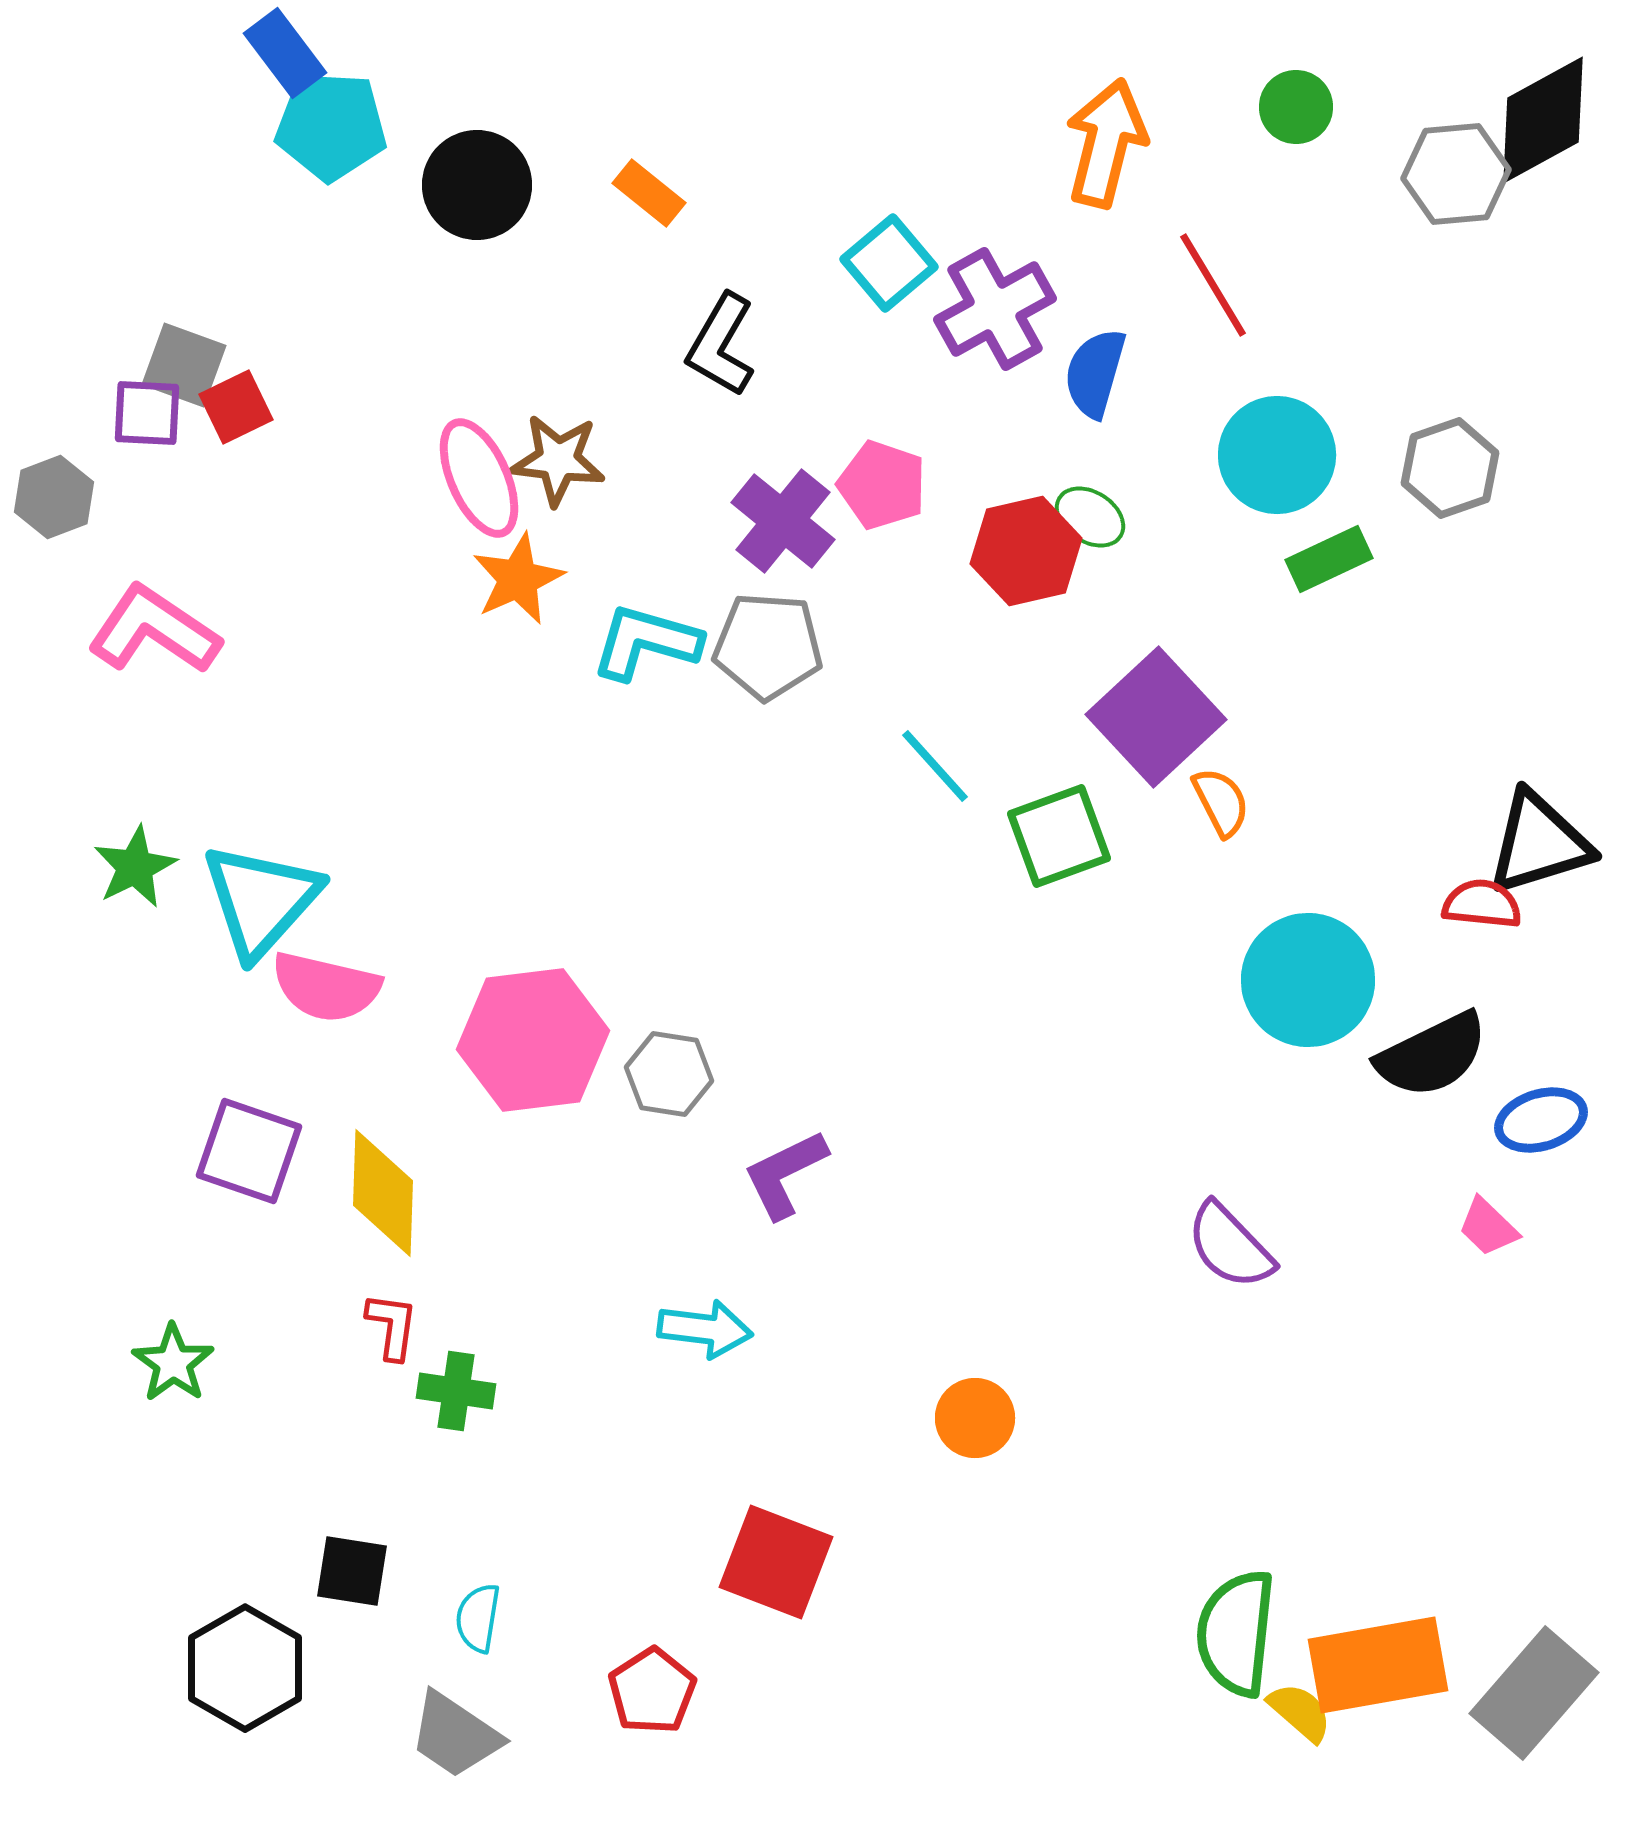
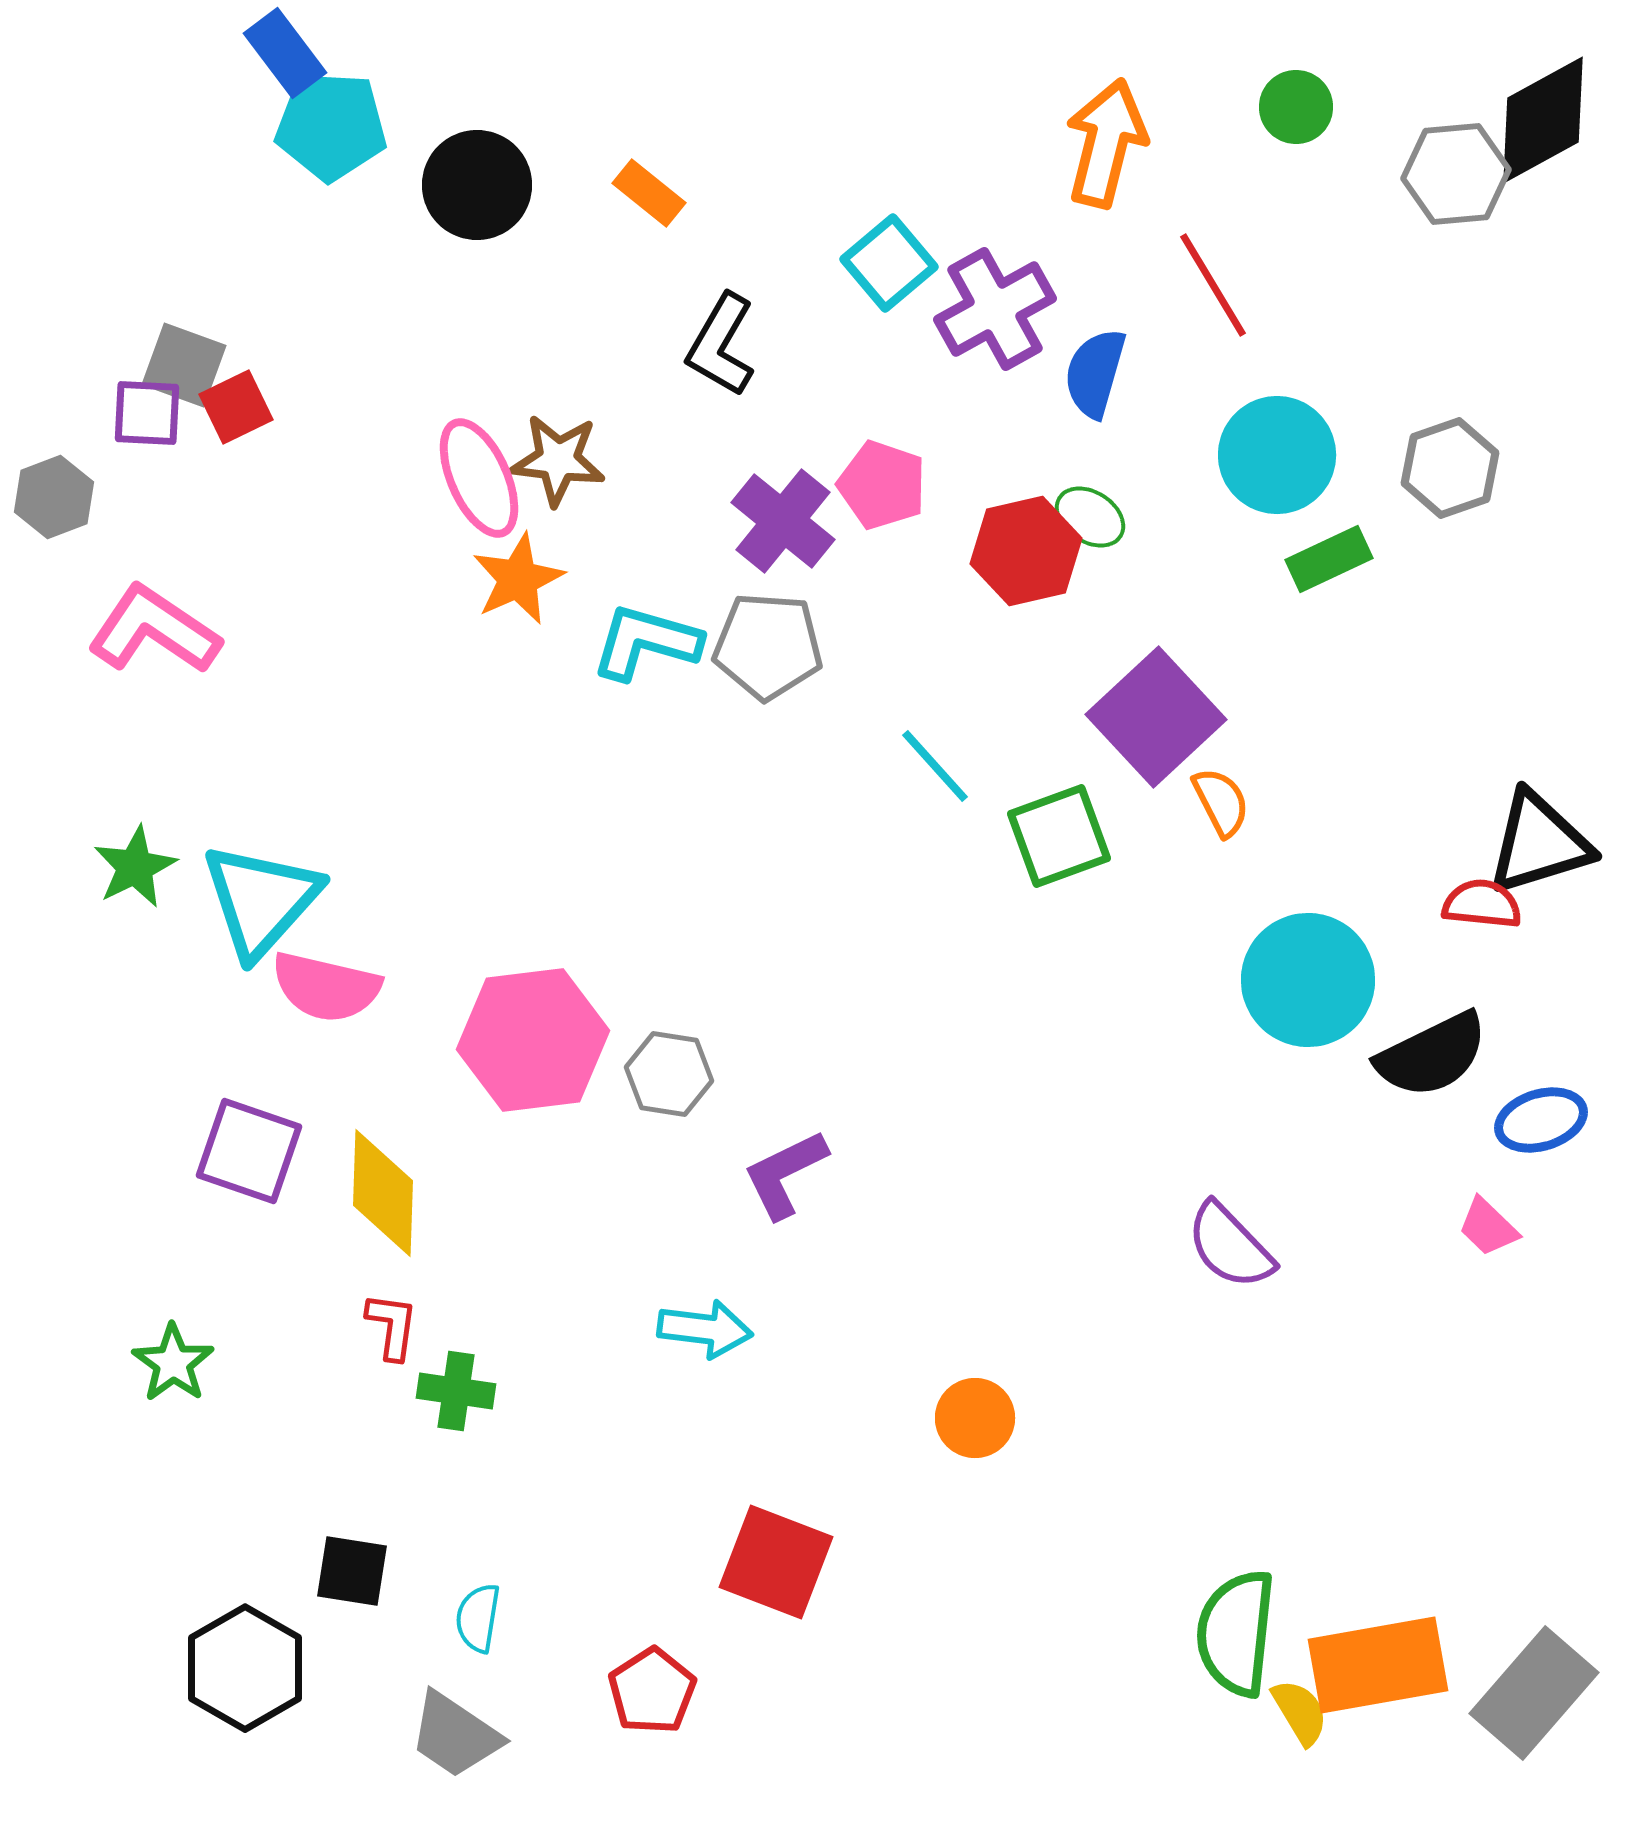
yellow semicircle at (1300, 1712): rotated 18 degrees clockwise
